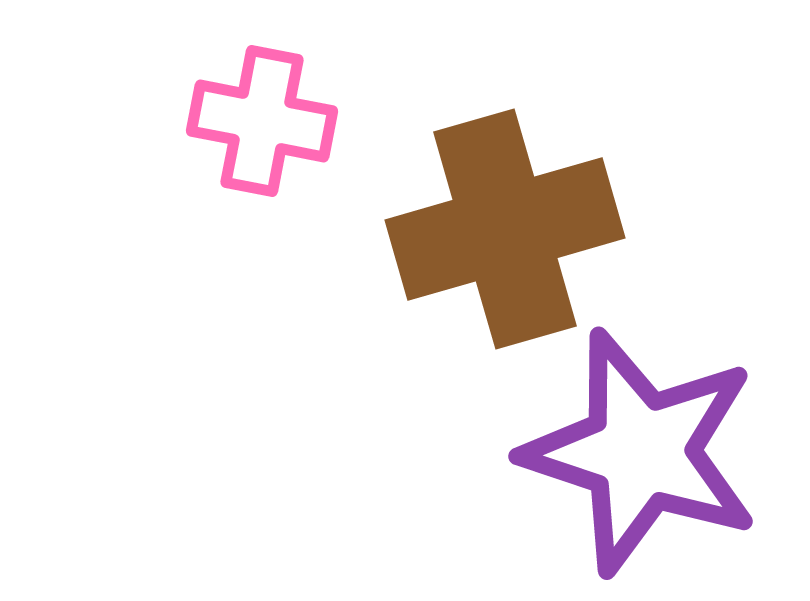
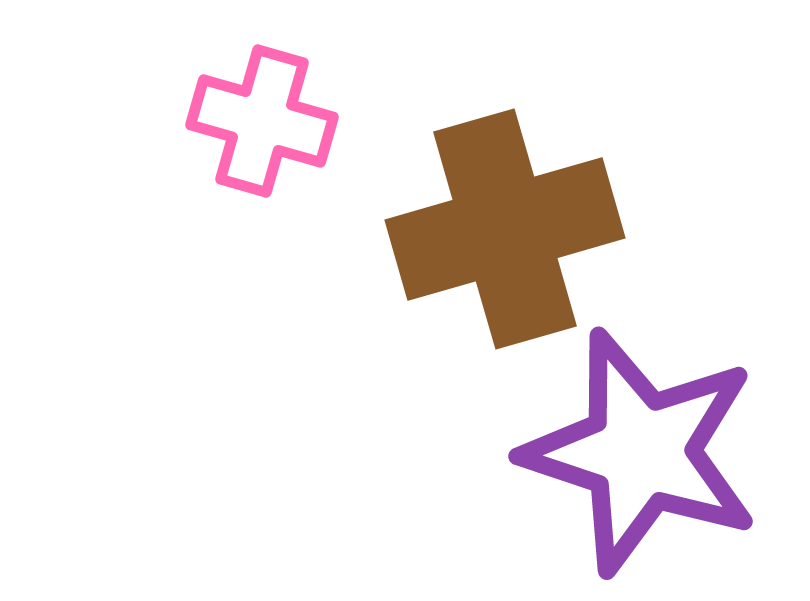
pink cross: rotated 5 degrees clockwise
